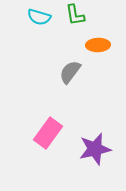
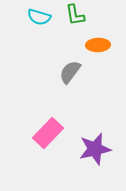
pink rectangle: rotated 8 degrees clockwise
